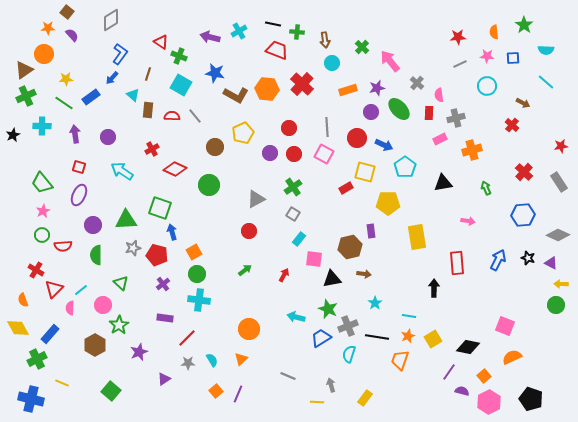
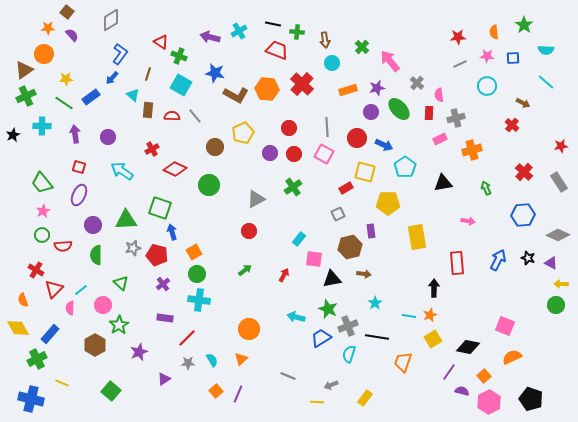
gray square at (293, 214): moved 45 px right; rotated 32 degrees clockwise
orange star at (408, 336): moved 22 px right, 21 px up
orange trapezoid at (400, 360): moved 3 px right, 2 px down
gray arrow at (331, 385): rotated 96 degrees counterclockwise
